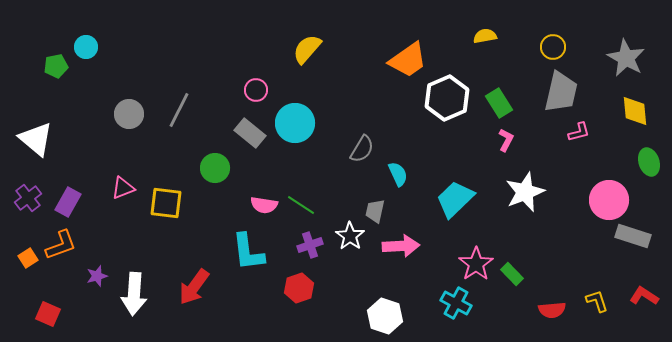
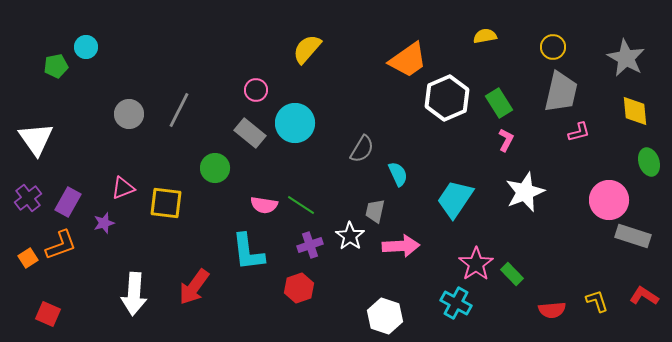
white triangle at (36, 139): rotated 15 degrees clockwise
cyan trapezoid at (455, 199): rotated 12 degrees counterclockwise
purple star at (97, 276): moved 7 px right, 53 px up
